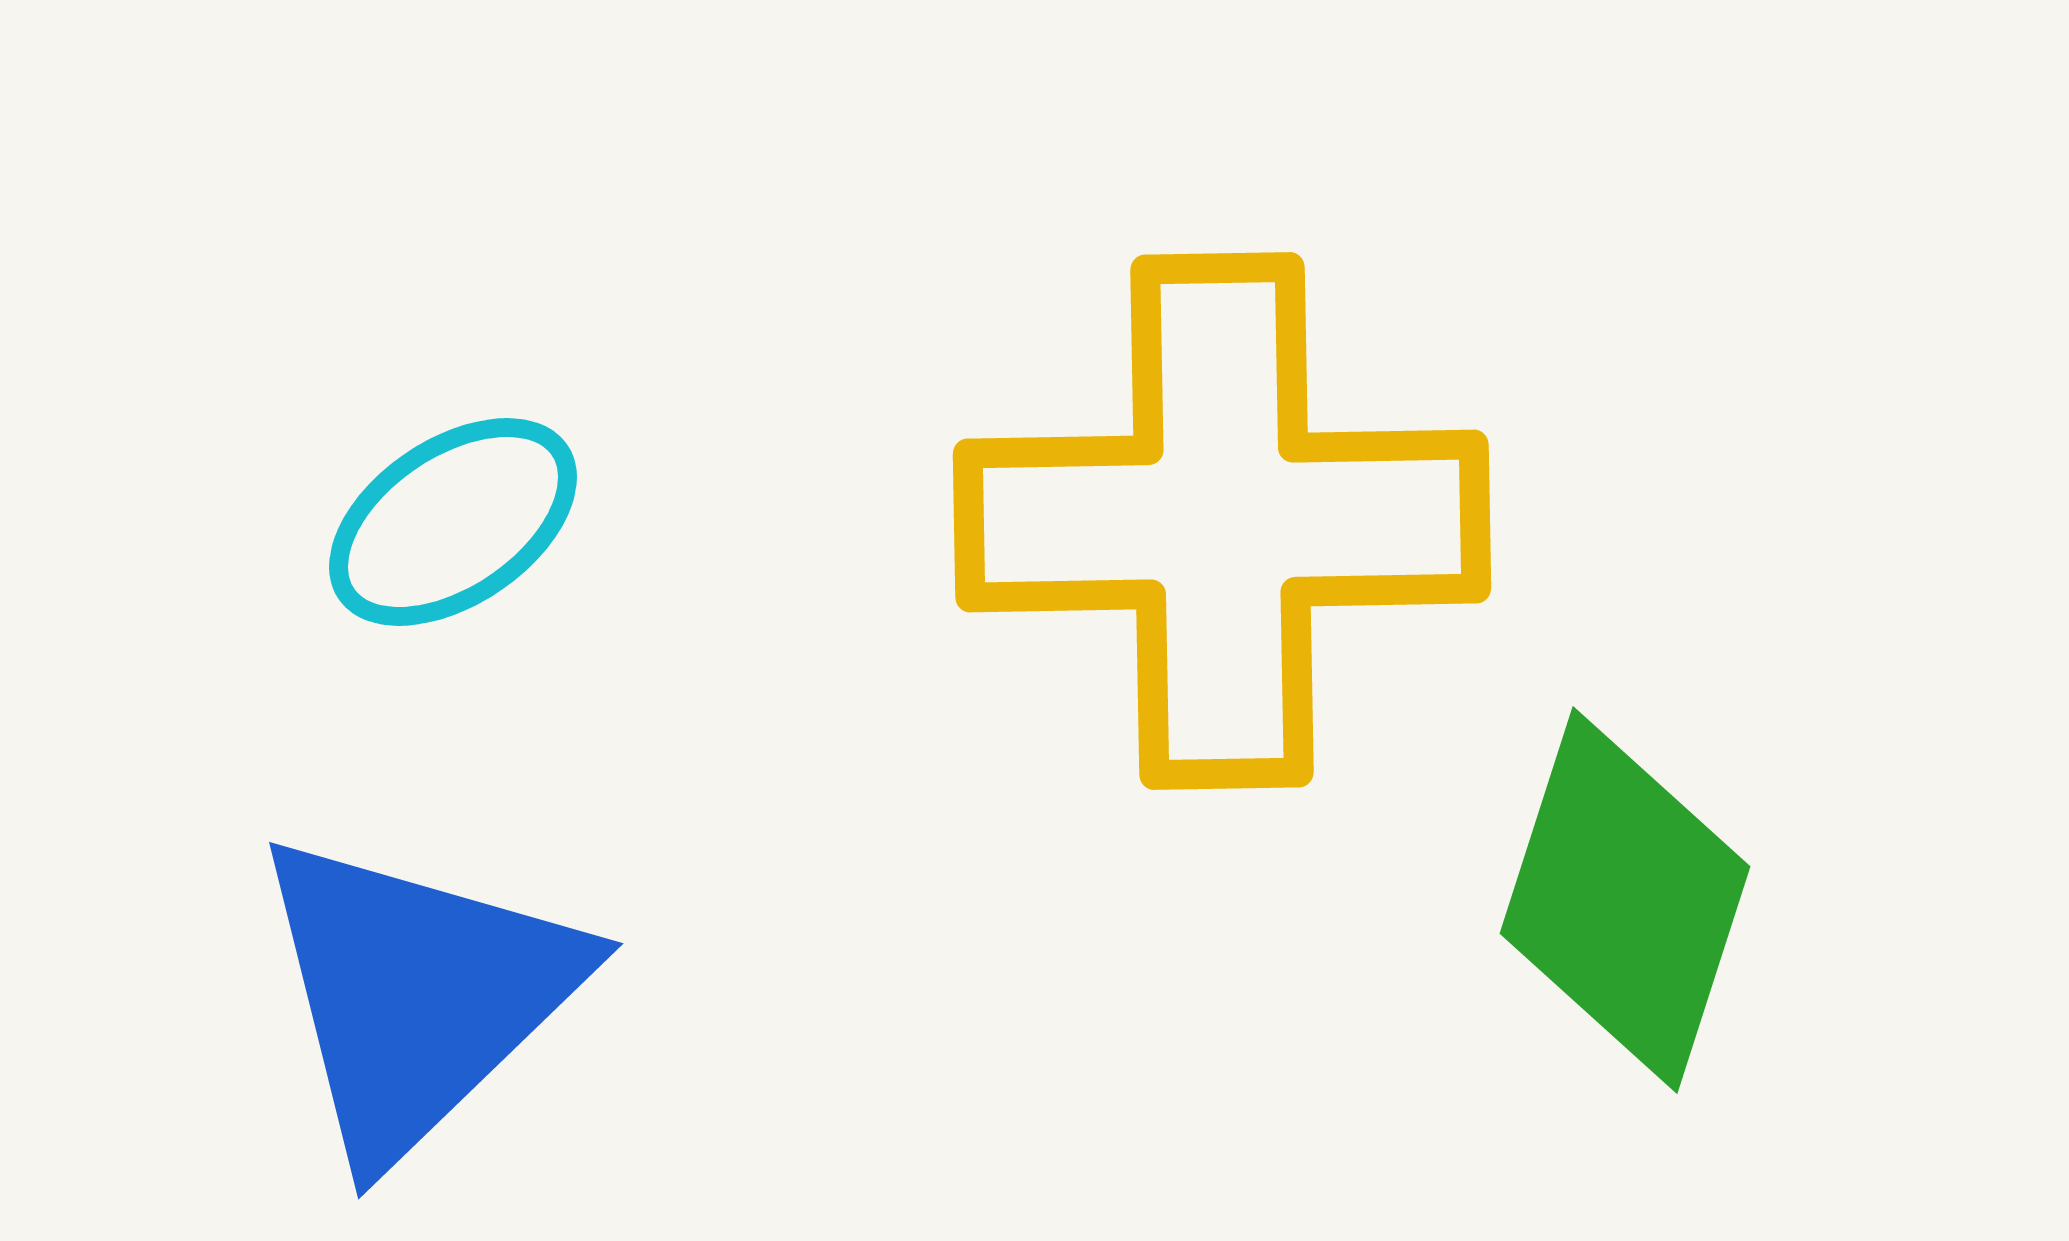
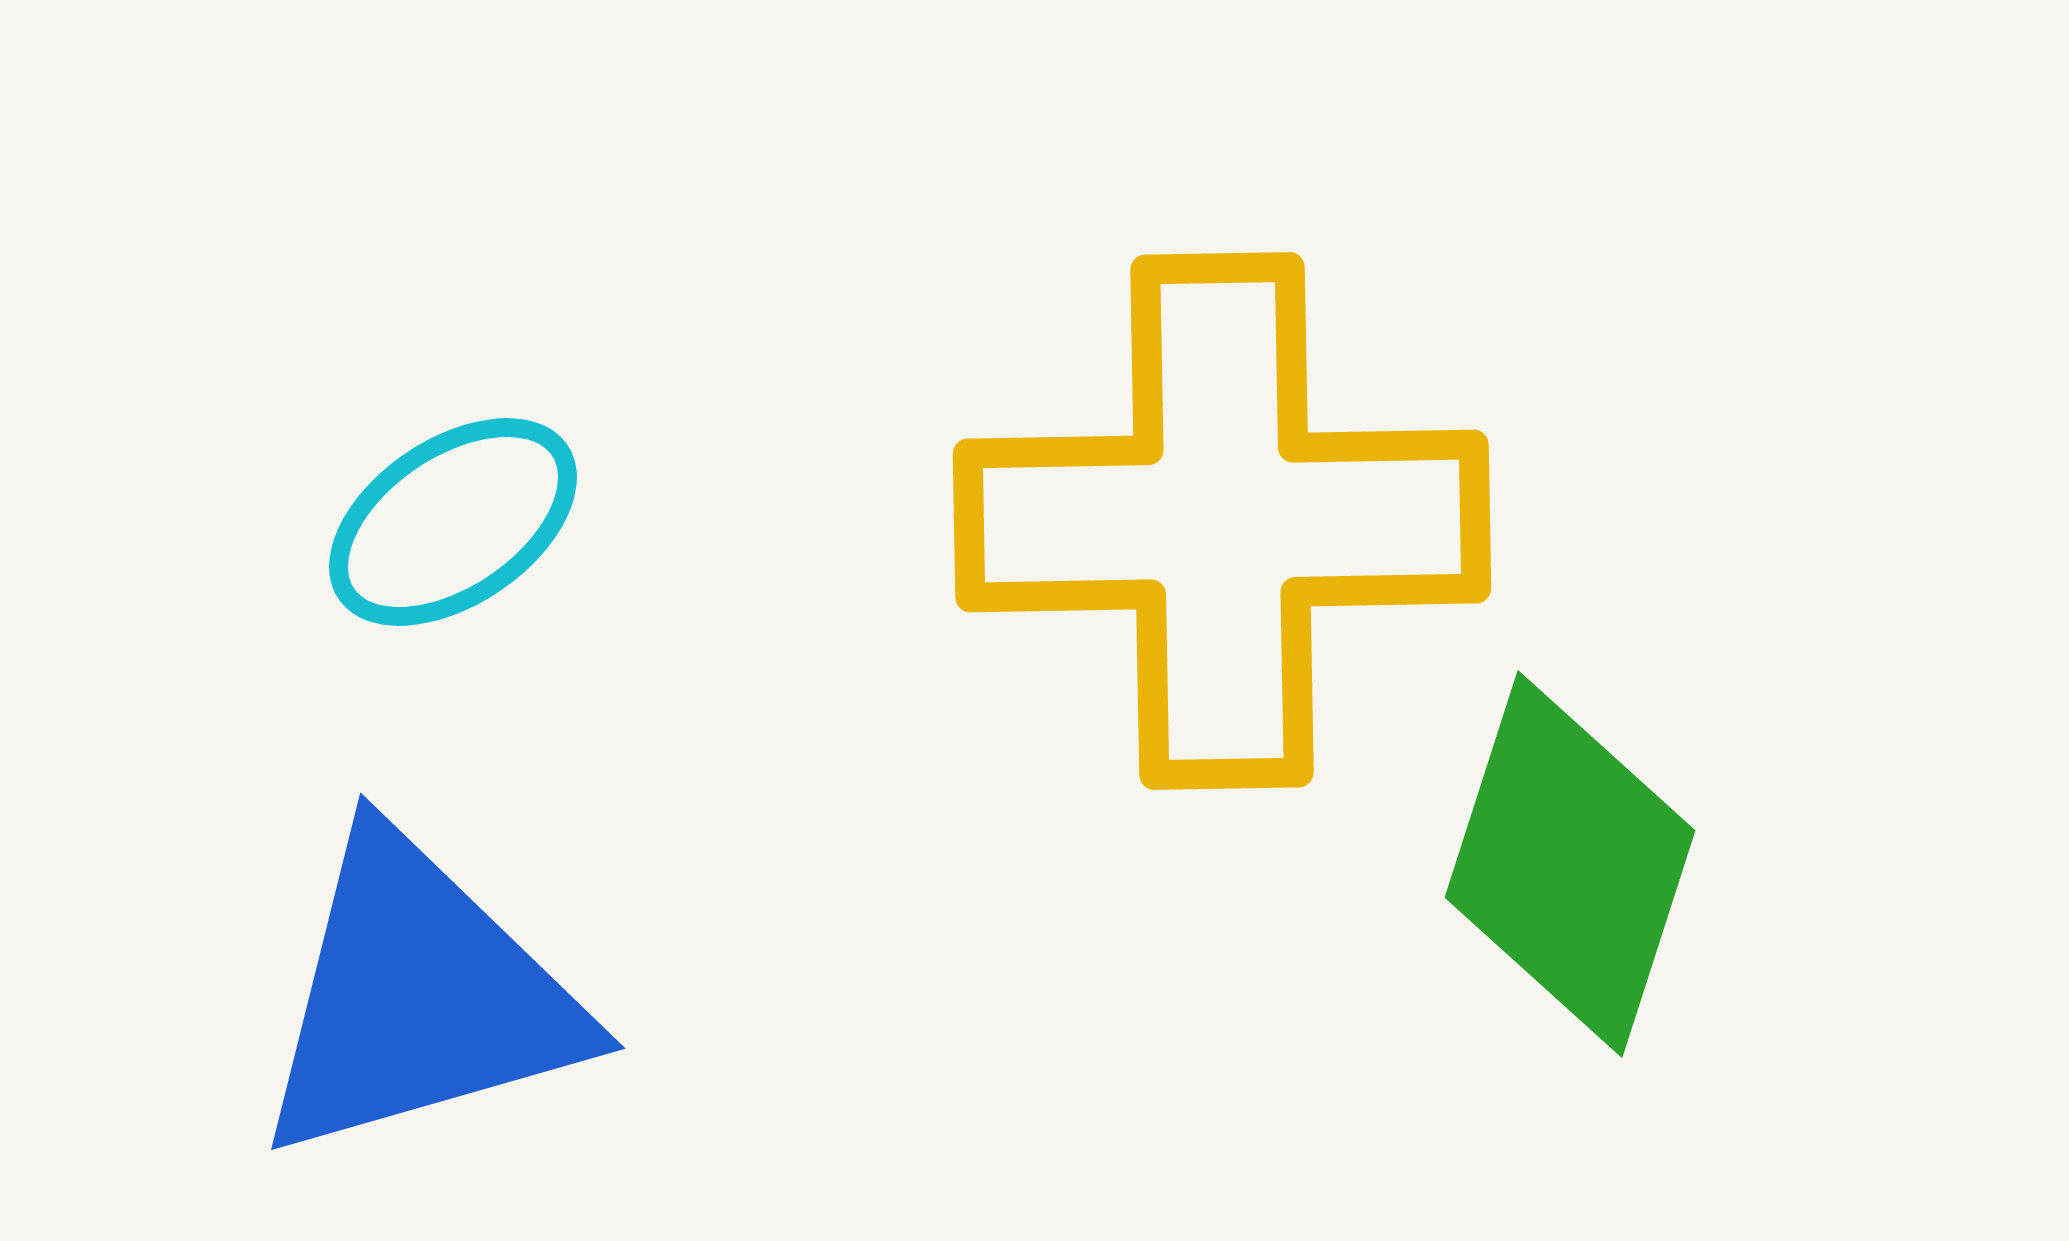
green diamond: moved 55 px left, 36 px up
blue triangle: moved 2 px right, 2 px down; rotated 28 degrees clockwise
